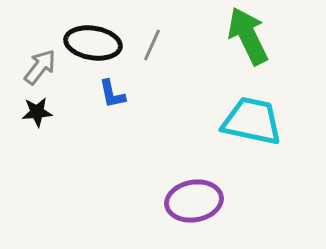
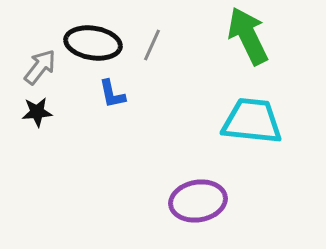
cyan trapezoid: rotated 6 degrees counterclockwise
purple ellipse: moved 4 px right
